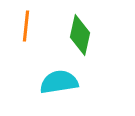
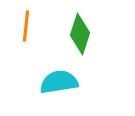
green diamond: moved 1 px up; rotated 6 degrees clockwise
